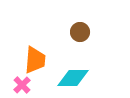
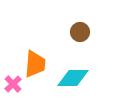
orange trapezoid: moved 4 px down
pink cross: moved 9 px left, 1 px up
